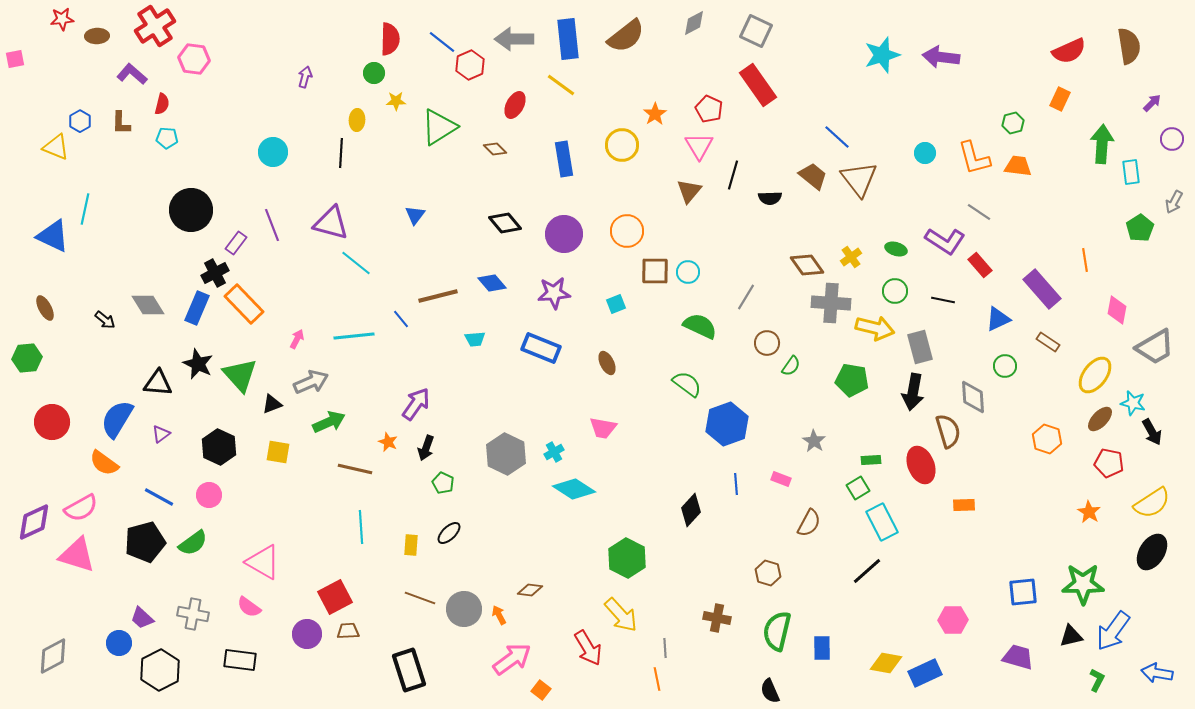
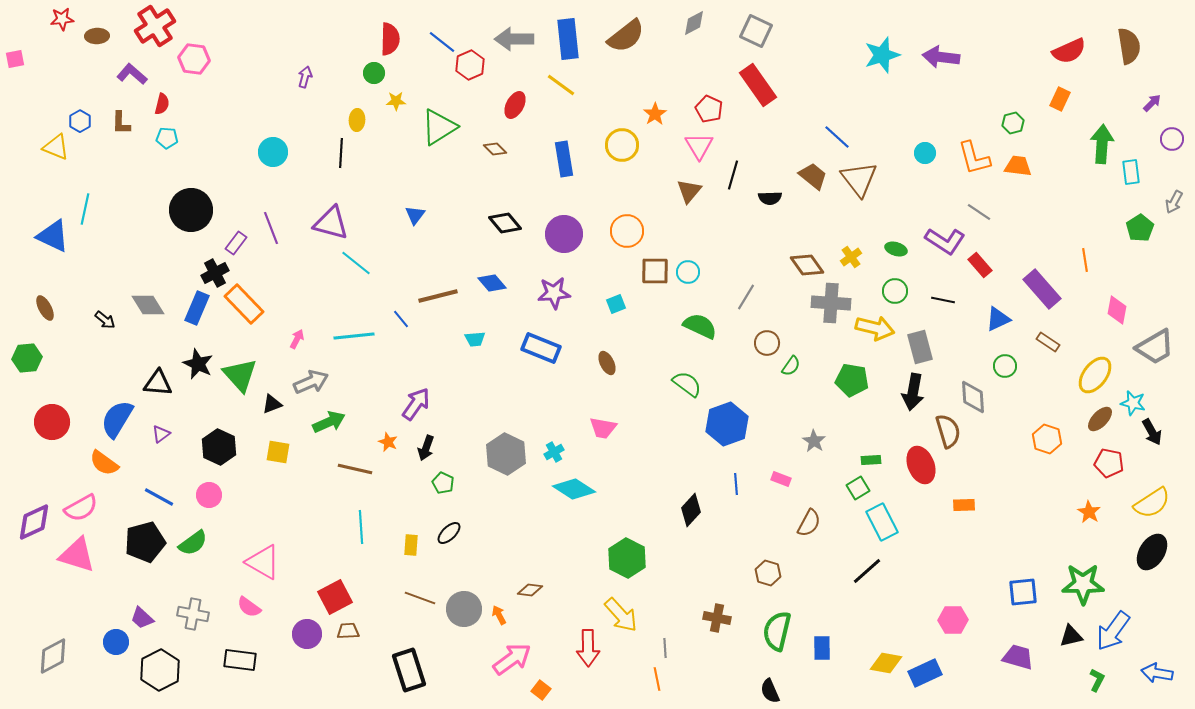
purple line at (272, 225): moved 1 px left, 3 px down
blue circle at (119, 643): moved 3 px left, 1 px up
red arrow at (588, 648): rotated 30 degrees clockwise
